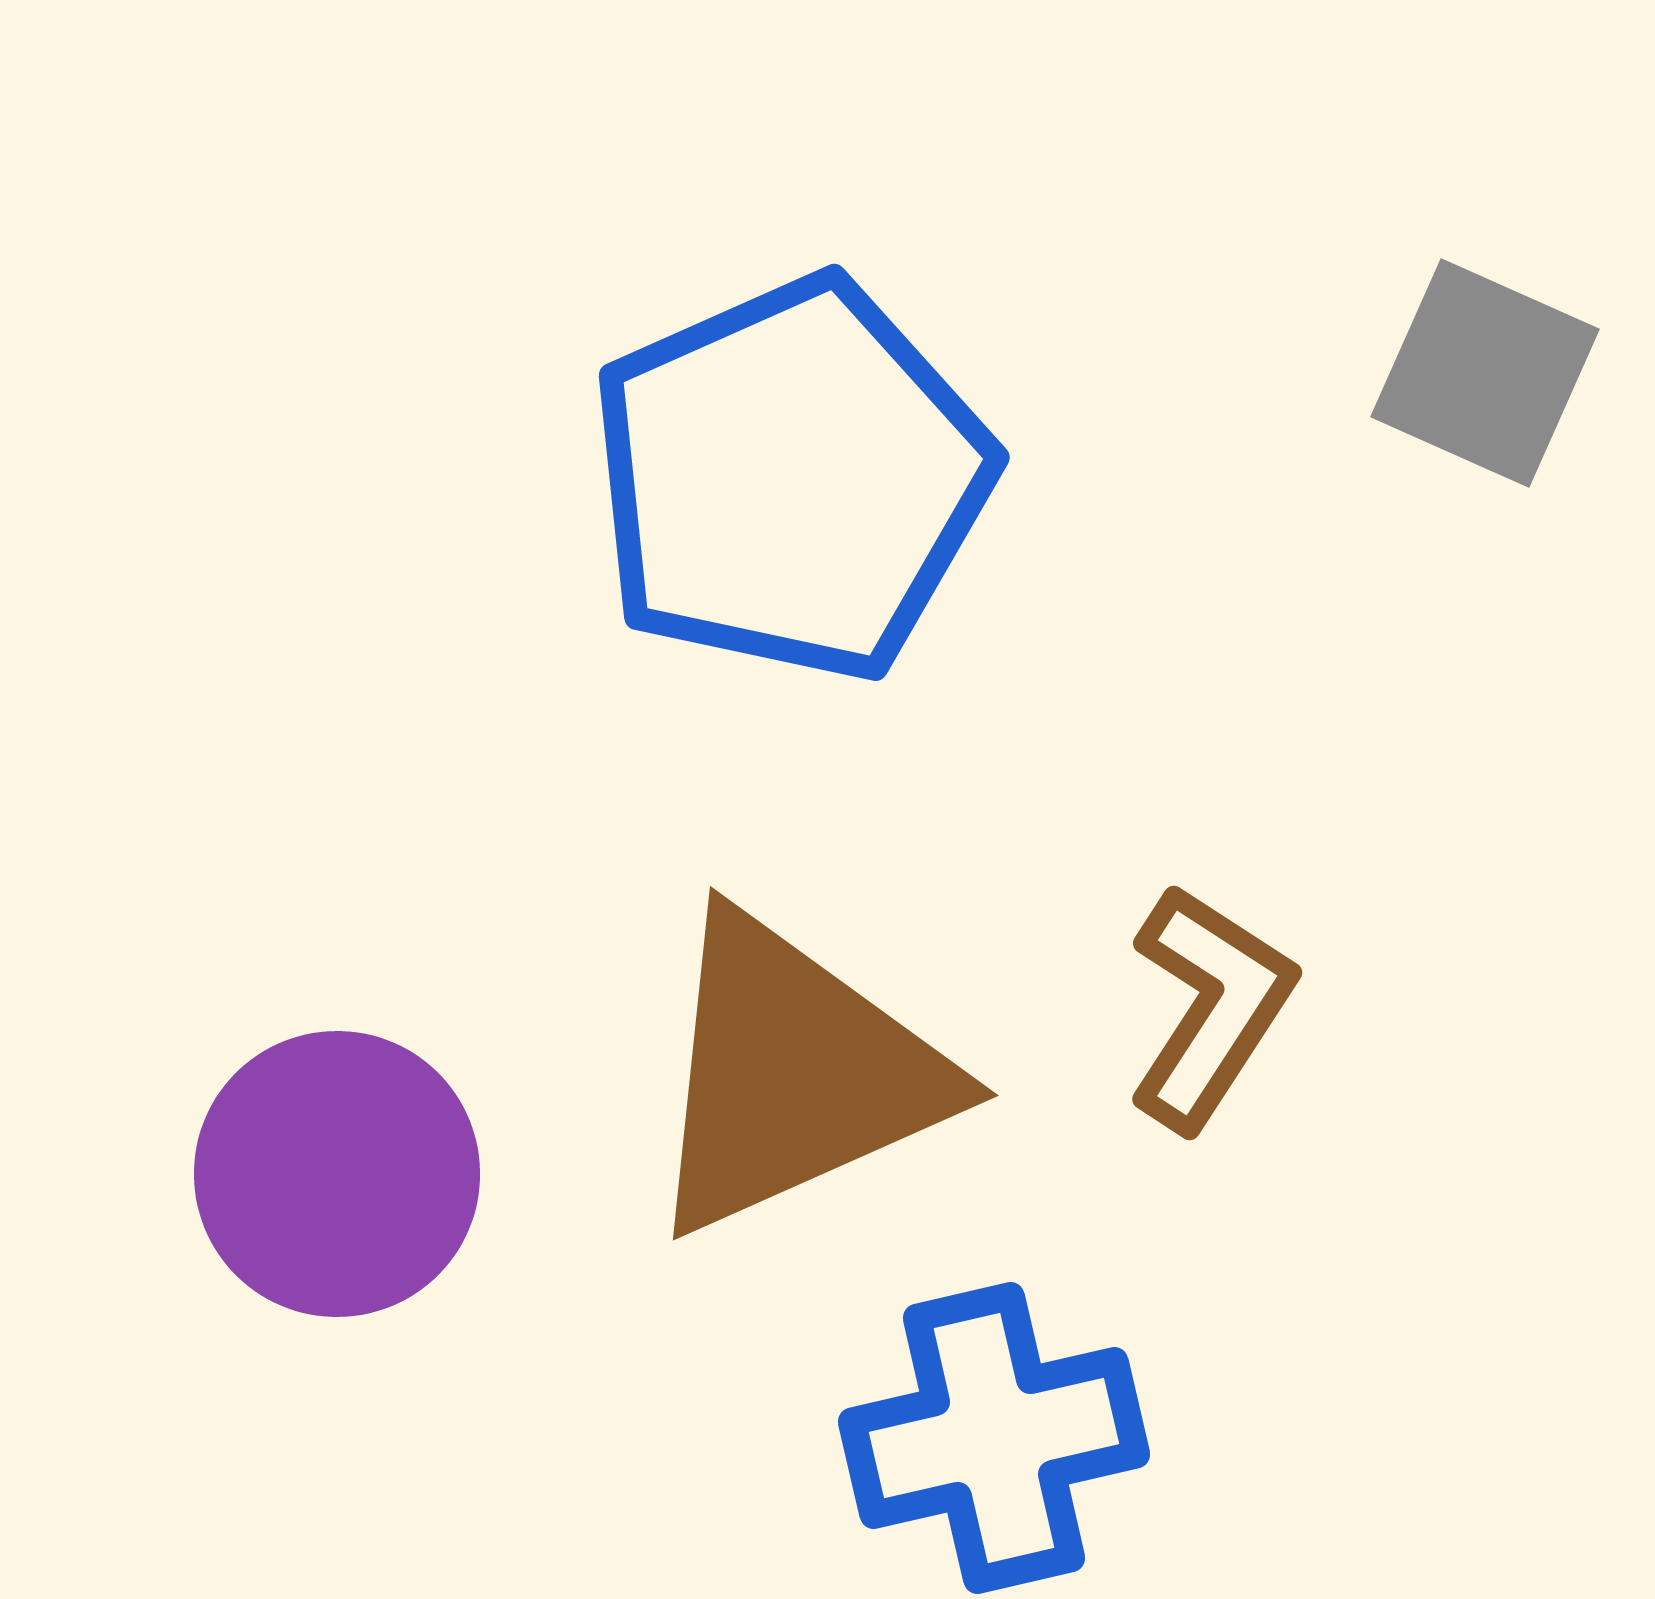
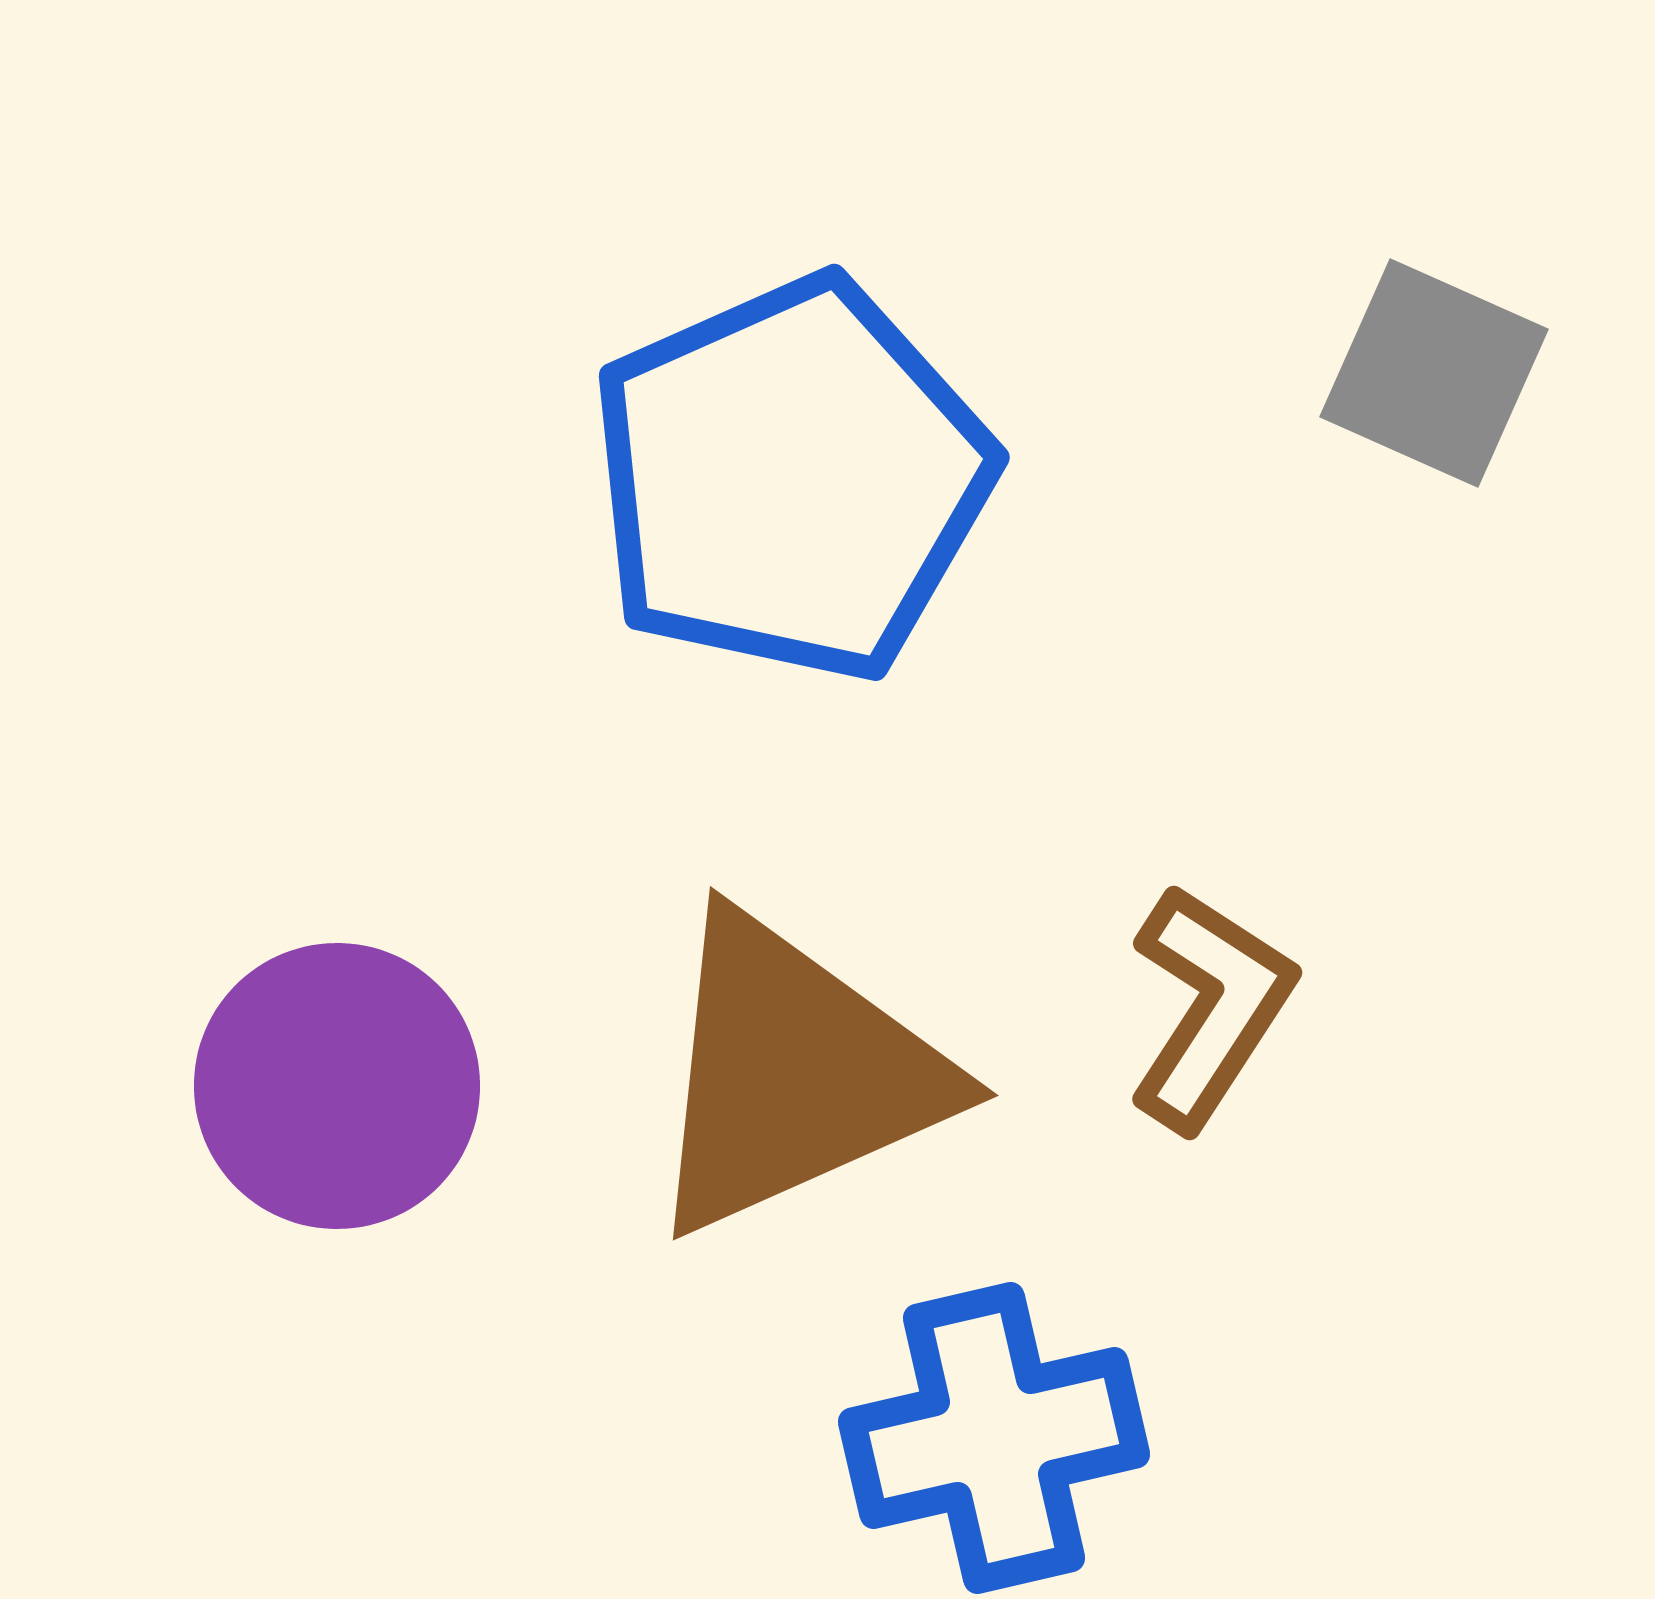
gray square: moved 51 px left
purple circle: moved 88 px up
